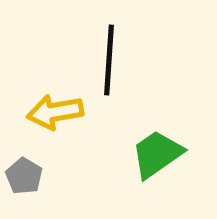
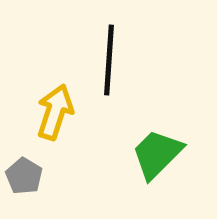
yellow arrow: rotated 118 degrees clockwise
green trapezoid: rotated 10 degrees counterclockwise
